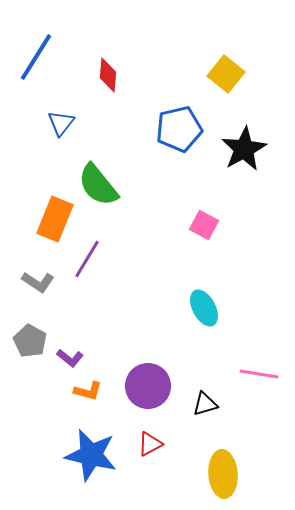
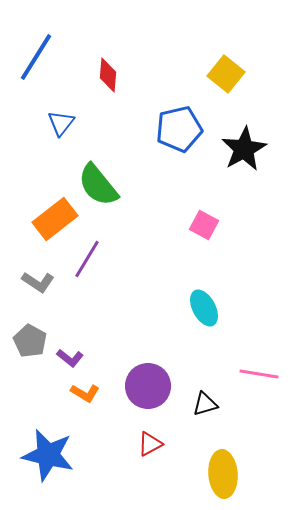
orange rectangle: rotated 30 degrees clockwise
orange L-shape: moved 3 px left, 2 px down; rotated 16 degrees clockwise
blue star: moved 43 px left
